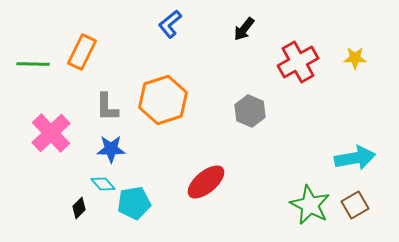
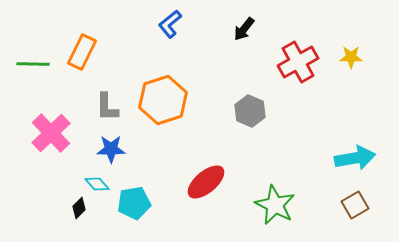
yellow star: moved 4 px left, 1 px up
cyan diamond: moved 6 px left
green star: moved 35 px left
